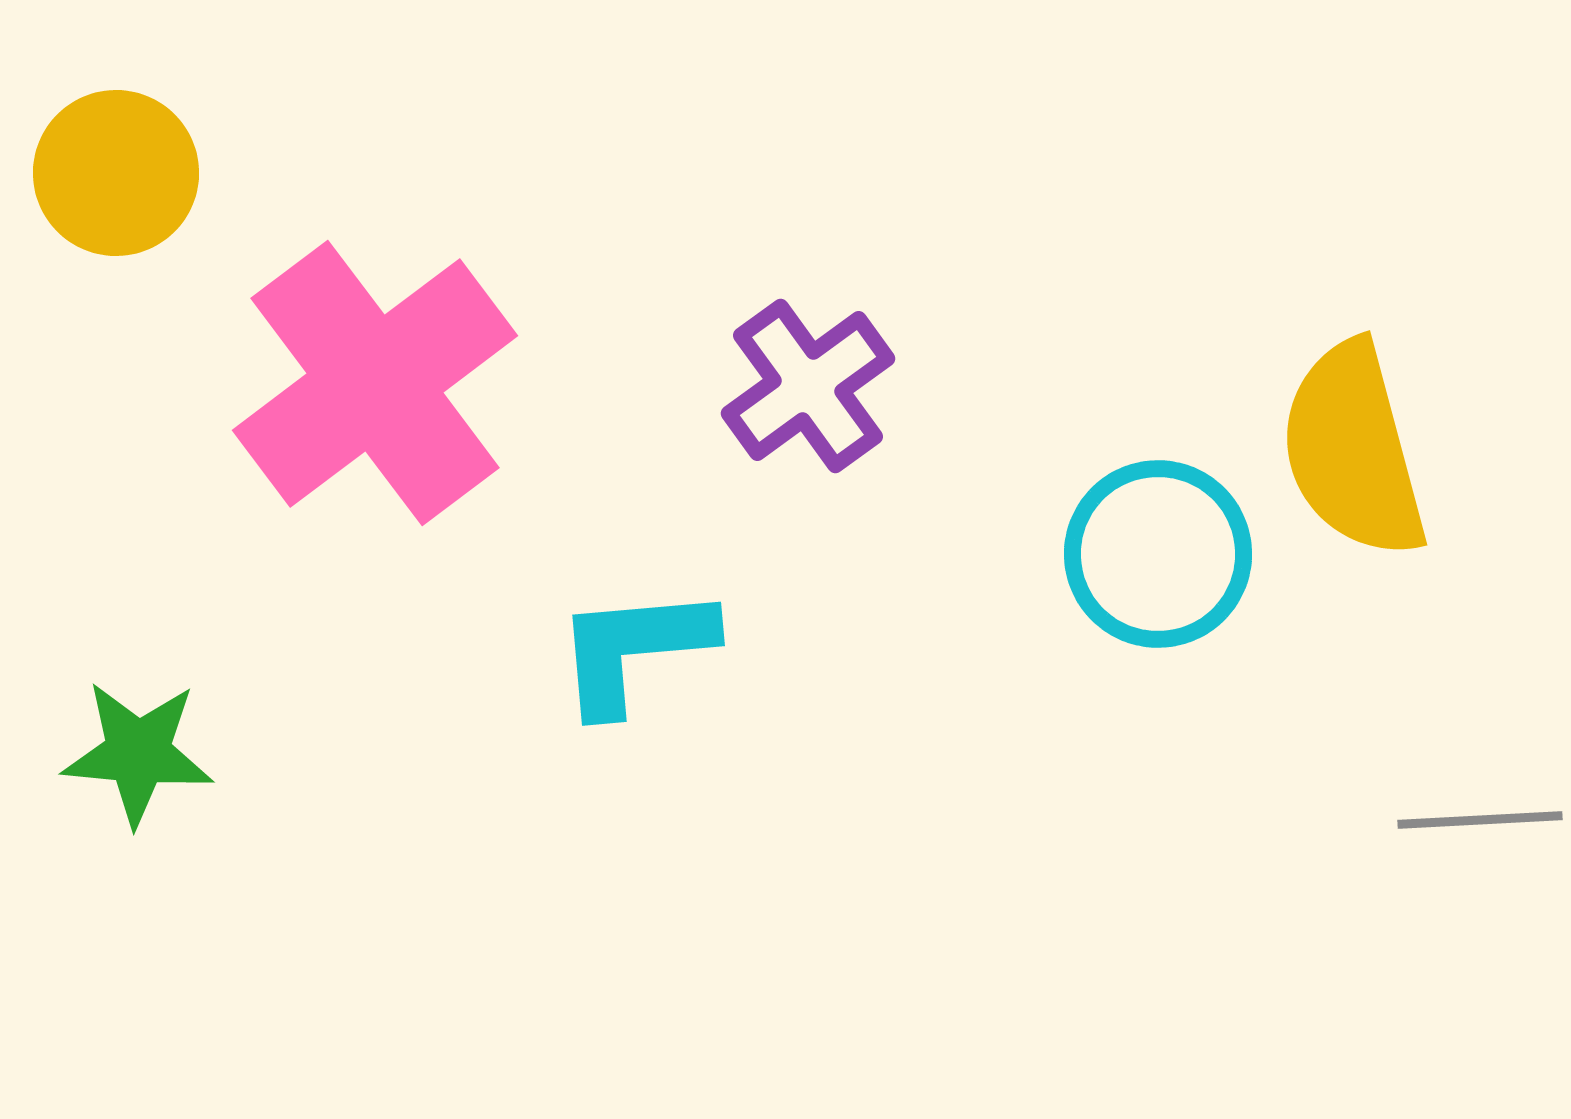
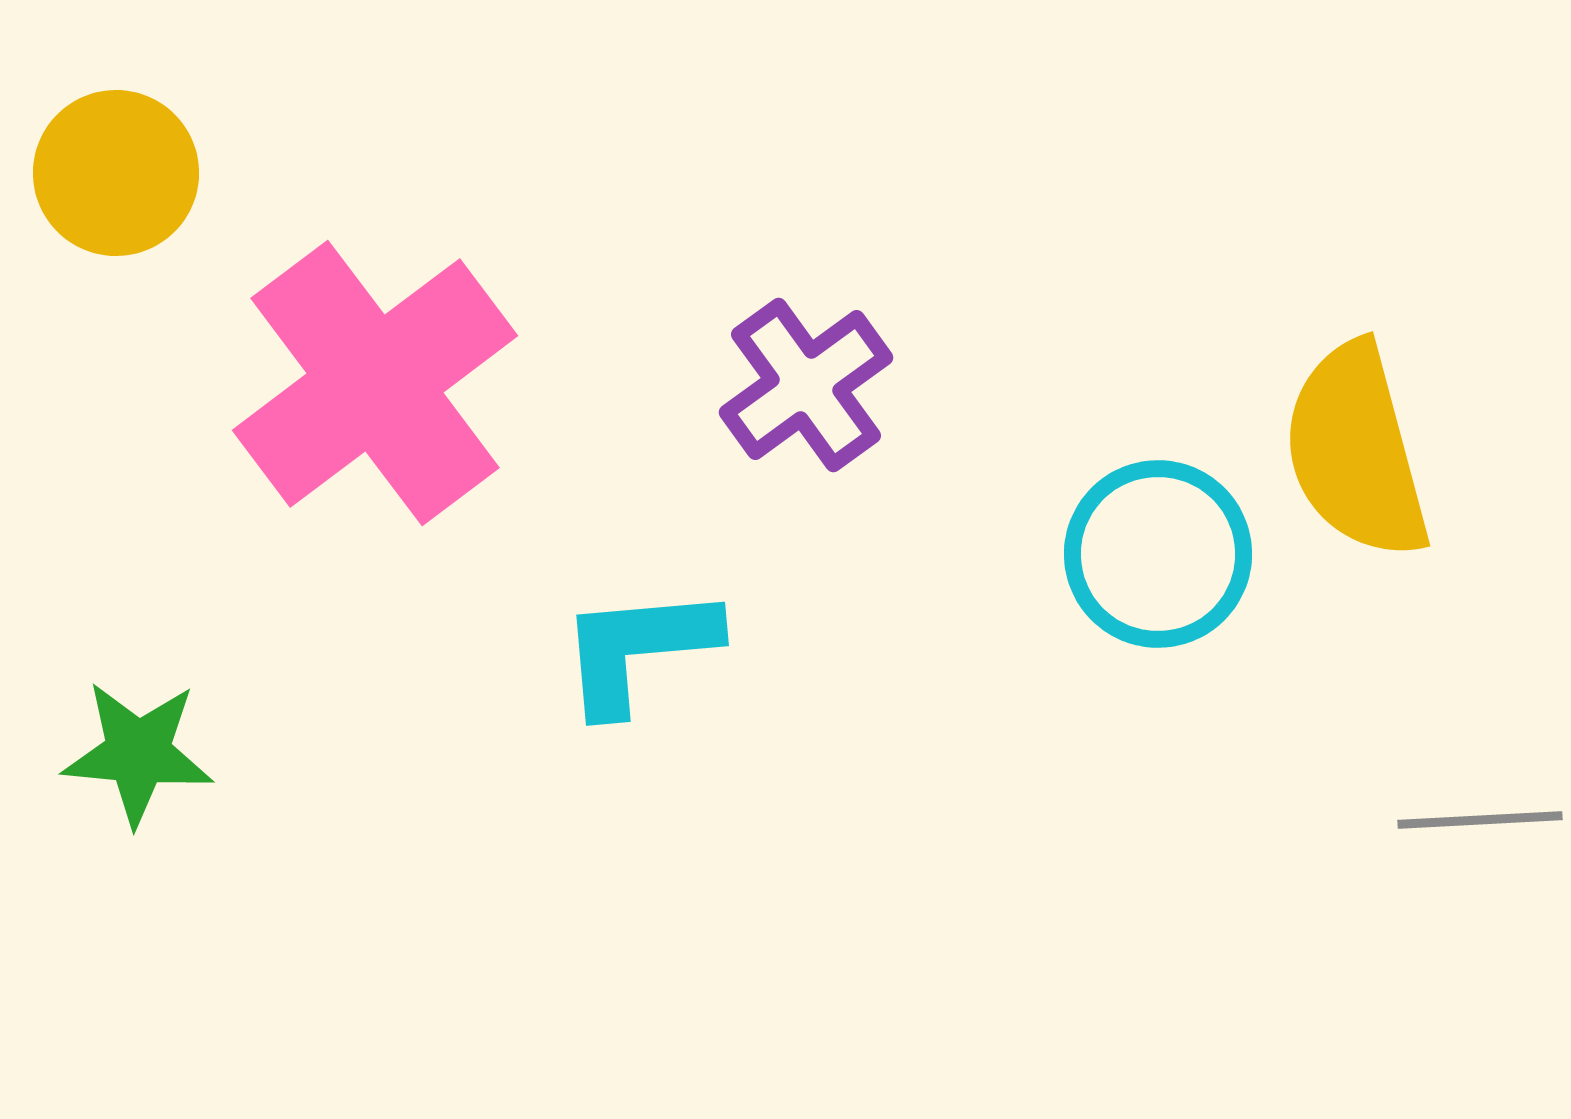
purple cross: moved 2 px left, 1 px up
yellow semicircle: moved 3 px right, 1 px down
cyan L-shape: moved 4 px right
